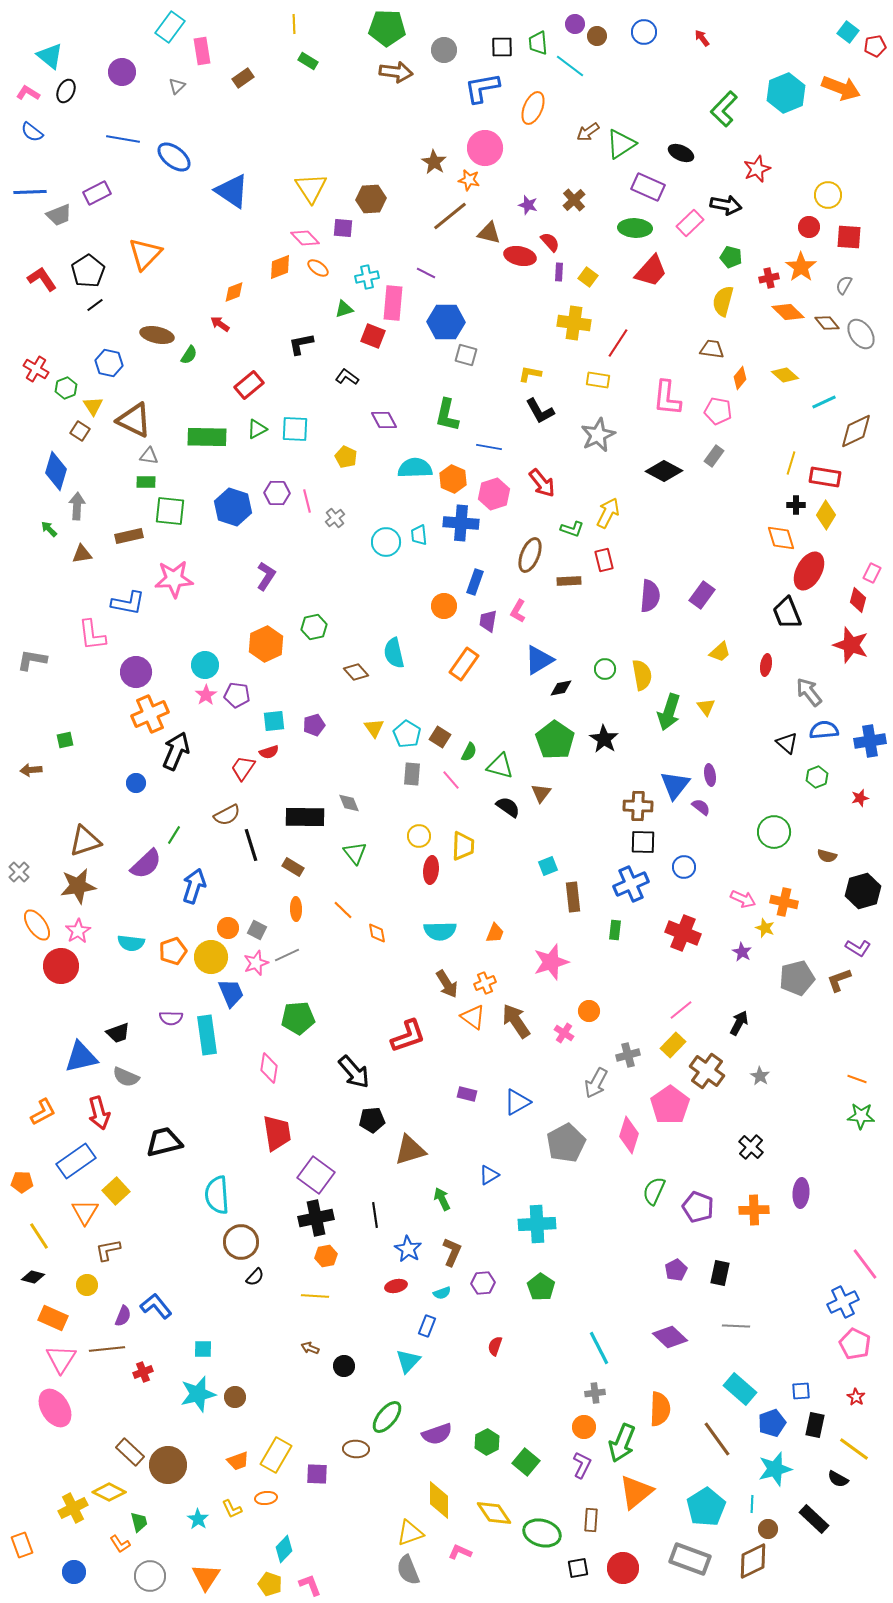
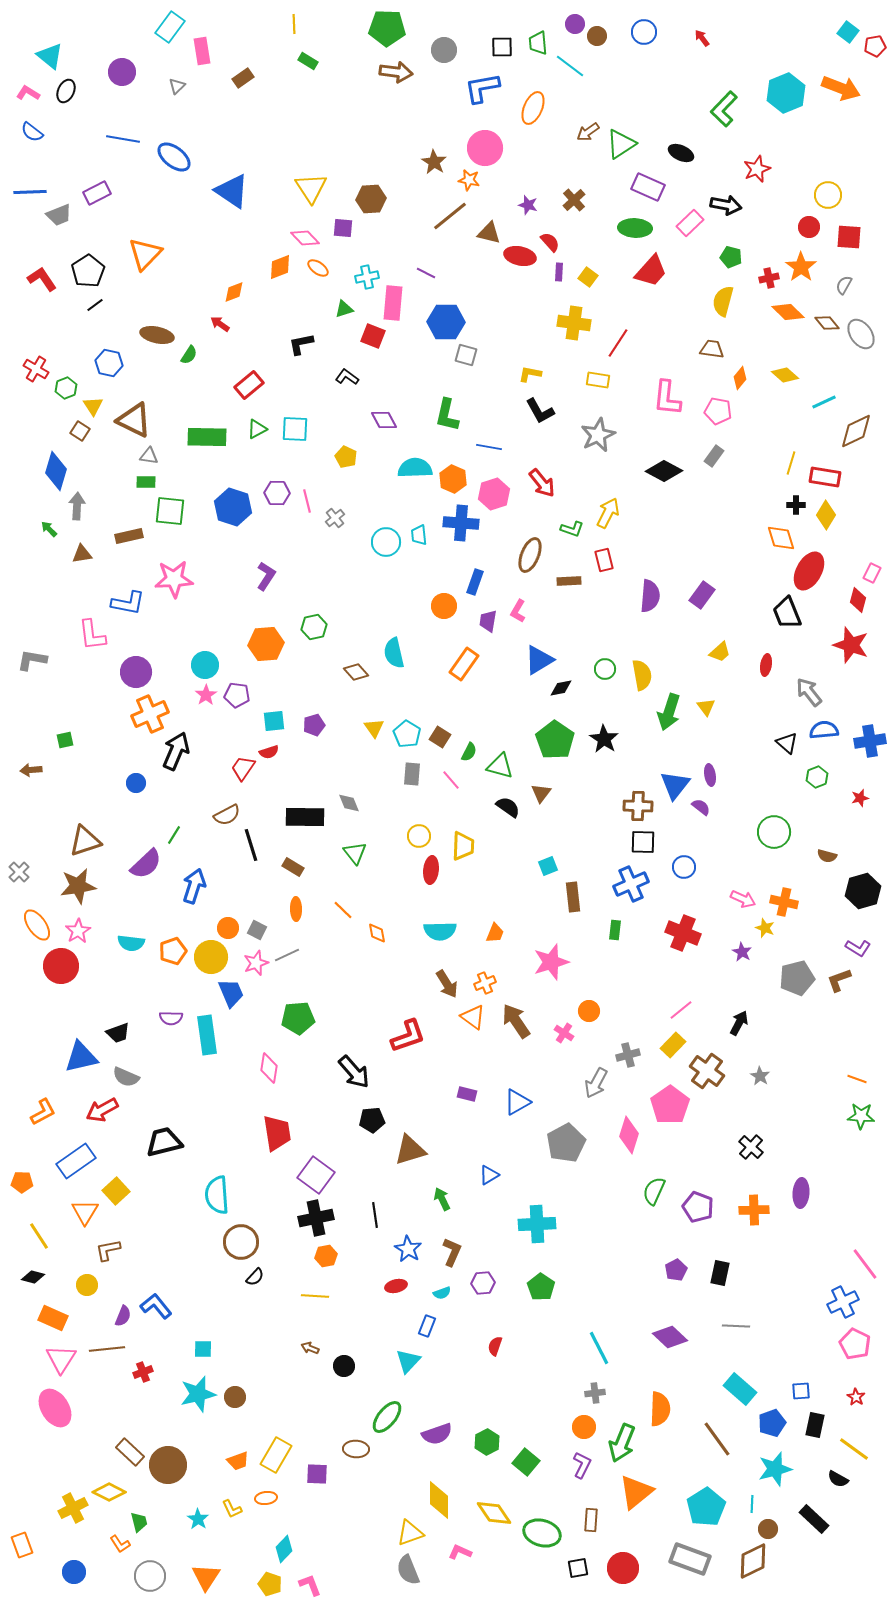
orange hexagon at (266, 644): rotated 20 degrees clockwise
red arrow at (99, 1113): moved 3 px right, 3 px up; rotated 76 degrees clockwise
